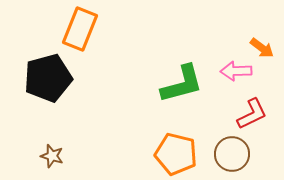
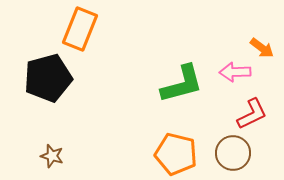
pink arrow: moved 1 px left, 1 px down
brown circle: moved 1 px right, 1 px up
